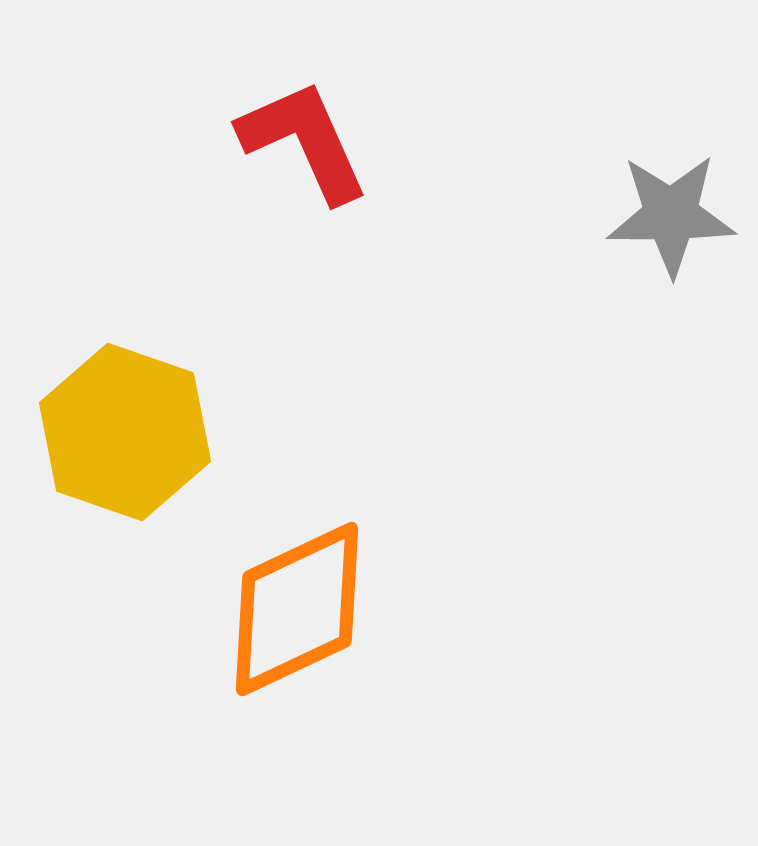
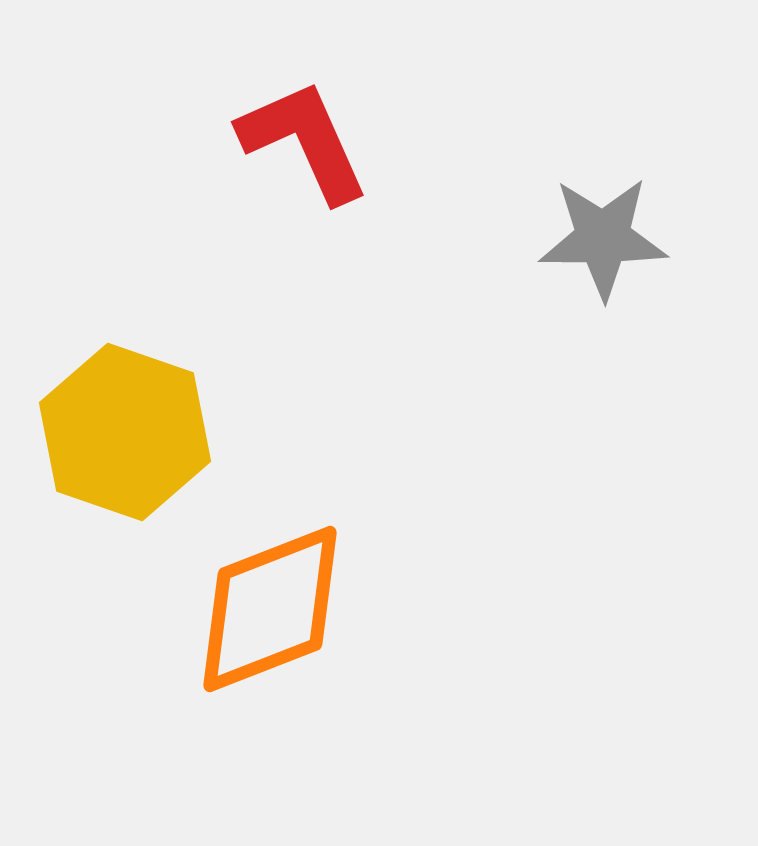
gray star: moved 68 px left, 23 px down
orange diamond: moved 27 px left; rotated 4 degrees clockwise
